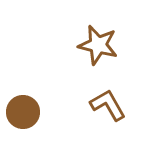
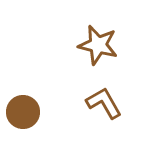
brown L-shape: moved 4 px left, 2 px up
